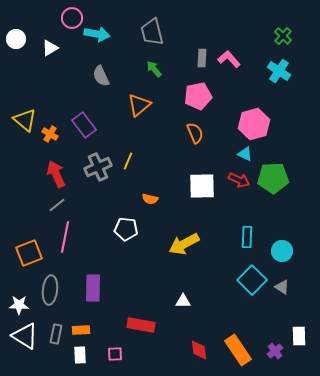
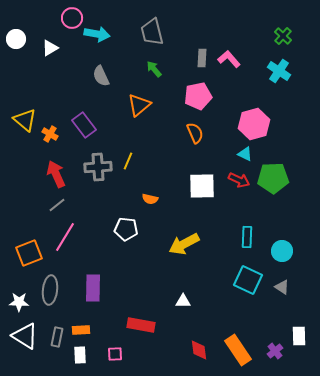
gray cross at (98, 167): rotated 20 degrees clockwise
pink line at (65, 237): rotated 20 degrees clockwise
cyan square at (252, 280): moved 4 px left; rotated 20 degrees counterclockwise
white star at (19, 305): moved 3 px up
gray rectangle at (56, 334): moved 1 px right, 3 px down
